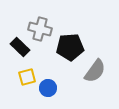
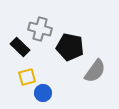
black pentagon: rotated 16 degrees clockwise
blue circle: moved 5 px left, 5 px down
